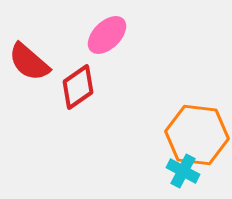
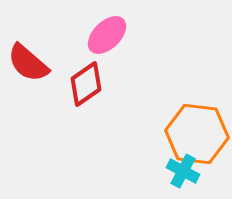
red semicircle: moved 1 px left, 1 px down
red diamond: moved 8 px right, 3 px up
orange hexagon: moved 1 px up
